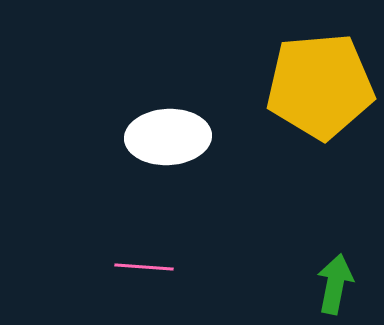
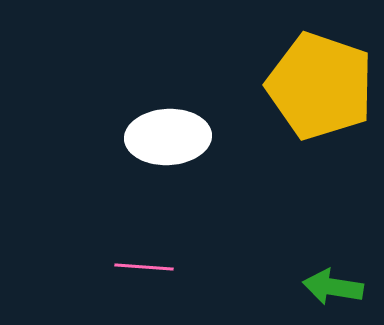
yellow pentagon: rotated 24 degrees clockwise
green arrow: moved 2 px left, 3 px down; rotated 92 degrees counterclockwise
